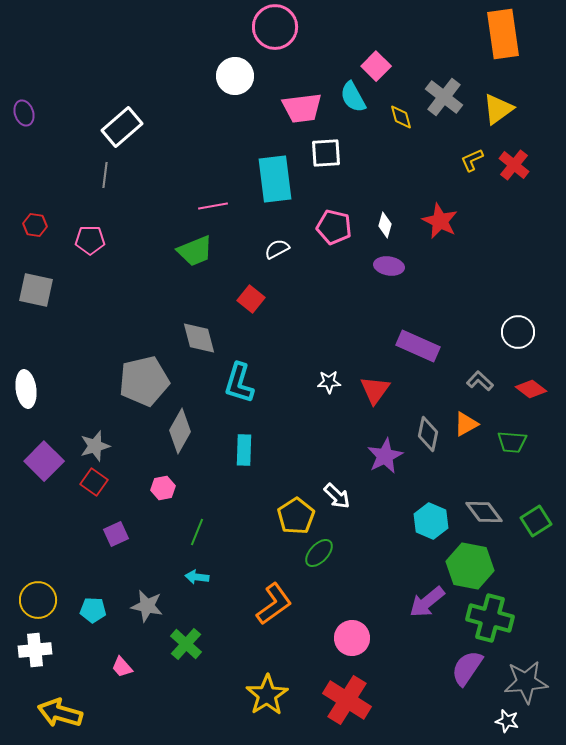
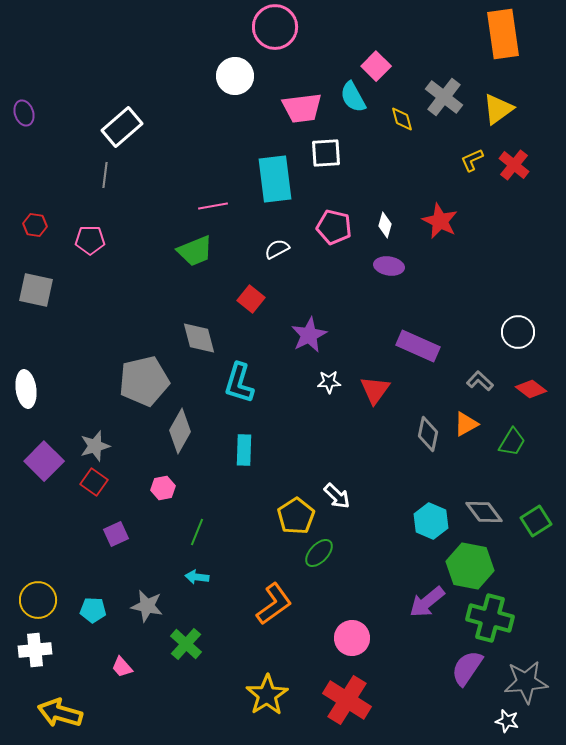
yellow diamond at (401, 117): moved 1 px right, 2 px down
green trapezoid at (512, 442): rotated 64 degrees counterclockwise
purple star at (385, 456): moved 76 px left, 121 px up
